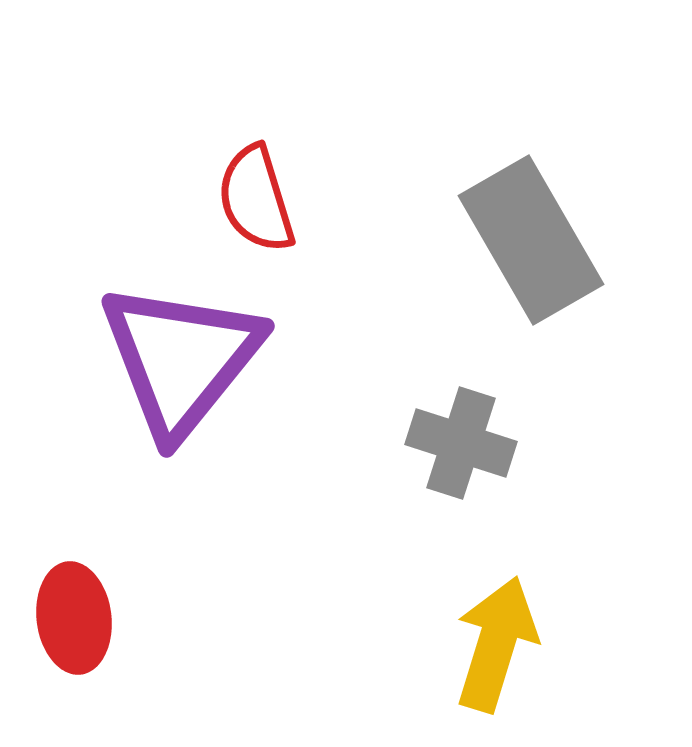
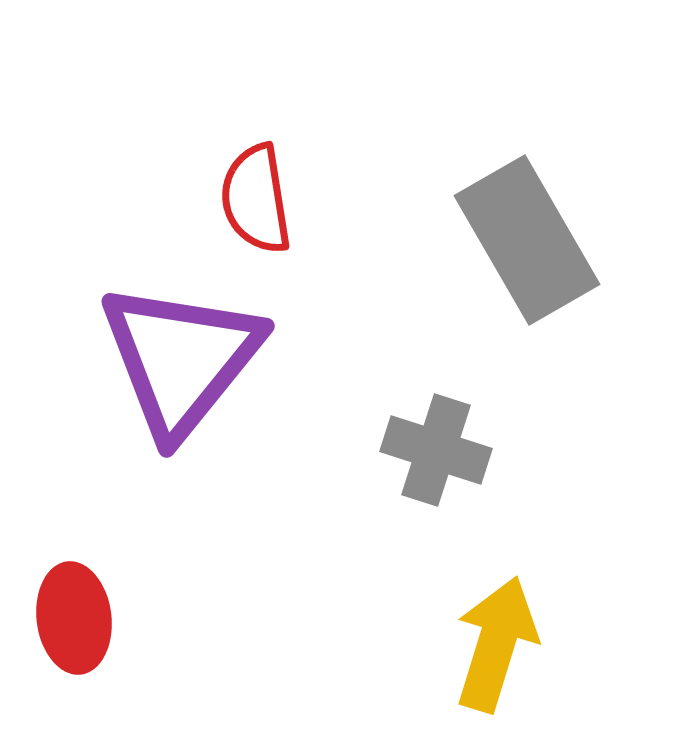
red semicircle: rotated 8 degrees clockwise
gray rectangle: moved 4 px left
gray cross: moved 25 px left, 7 px down
